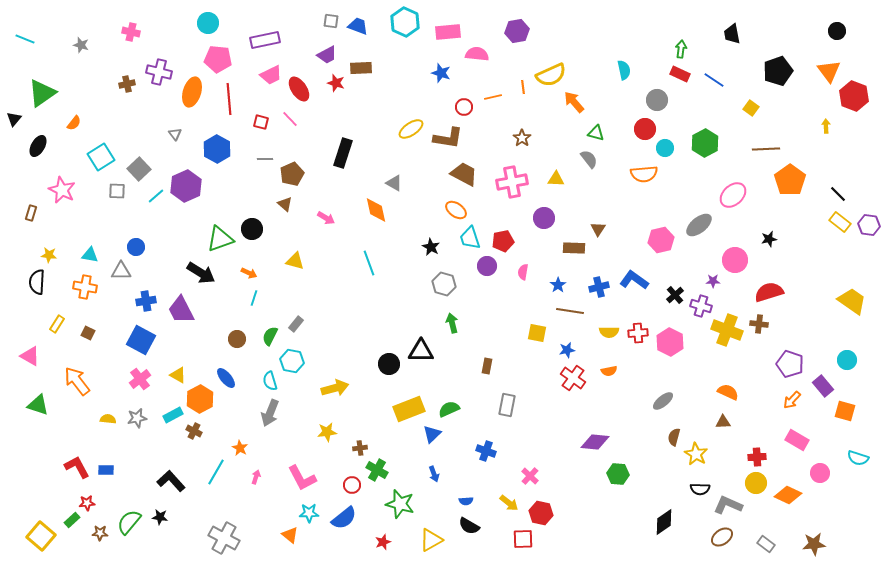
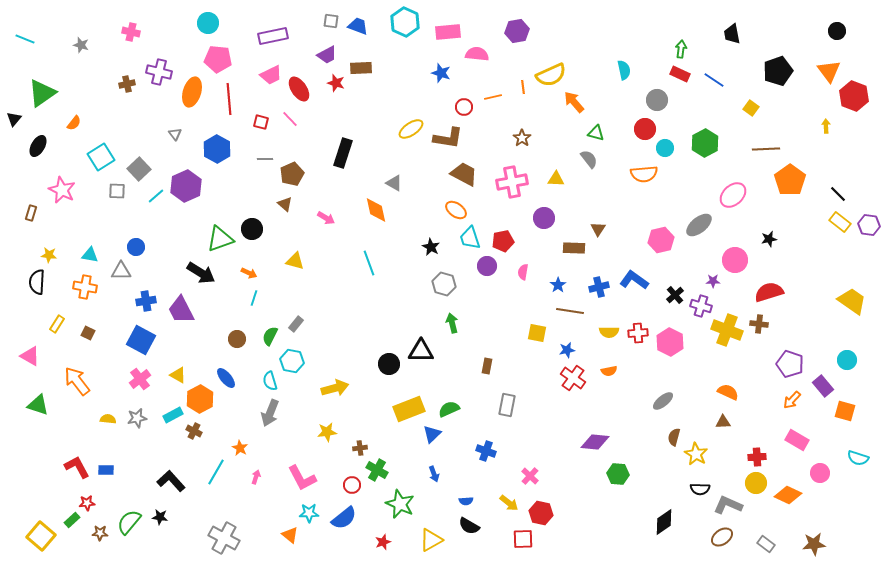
purple rectangle at (265, 40): moved 8 px right, 4 px up
green star at (400, 504): rotated 8 degrees clockwise
